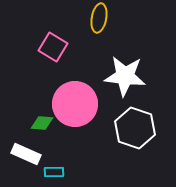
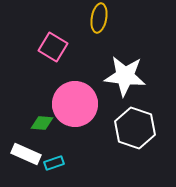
cyan rectangle: moved 9 px up; rotated 18 degrees counterclockwise
